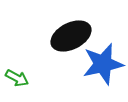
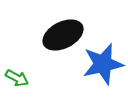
black ellipse: moved 8 px left, 1 px up
